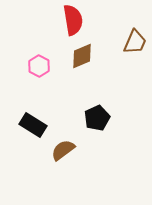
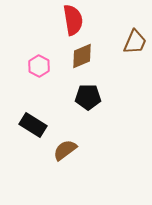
black pentagon: moved 9 px left, 21 px up; rotated 25 degrees clockwise
brown semicircle: moved 2 px right
